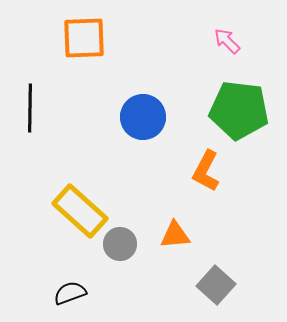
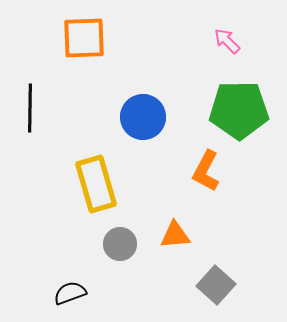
green pentagon: rotated 8 degrees counterclockwise
yellow rectangle: moved 16 px right, 27 px up; rotated 32 degrees clockwise
